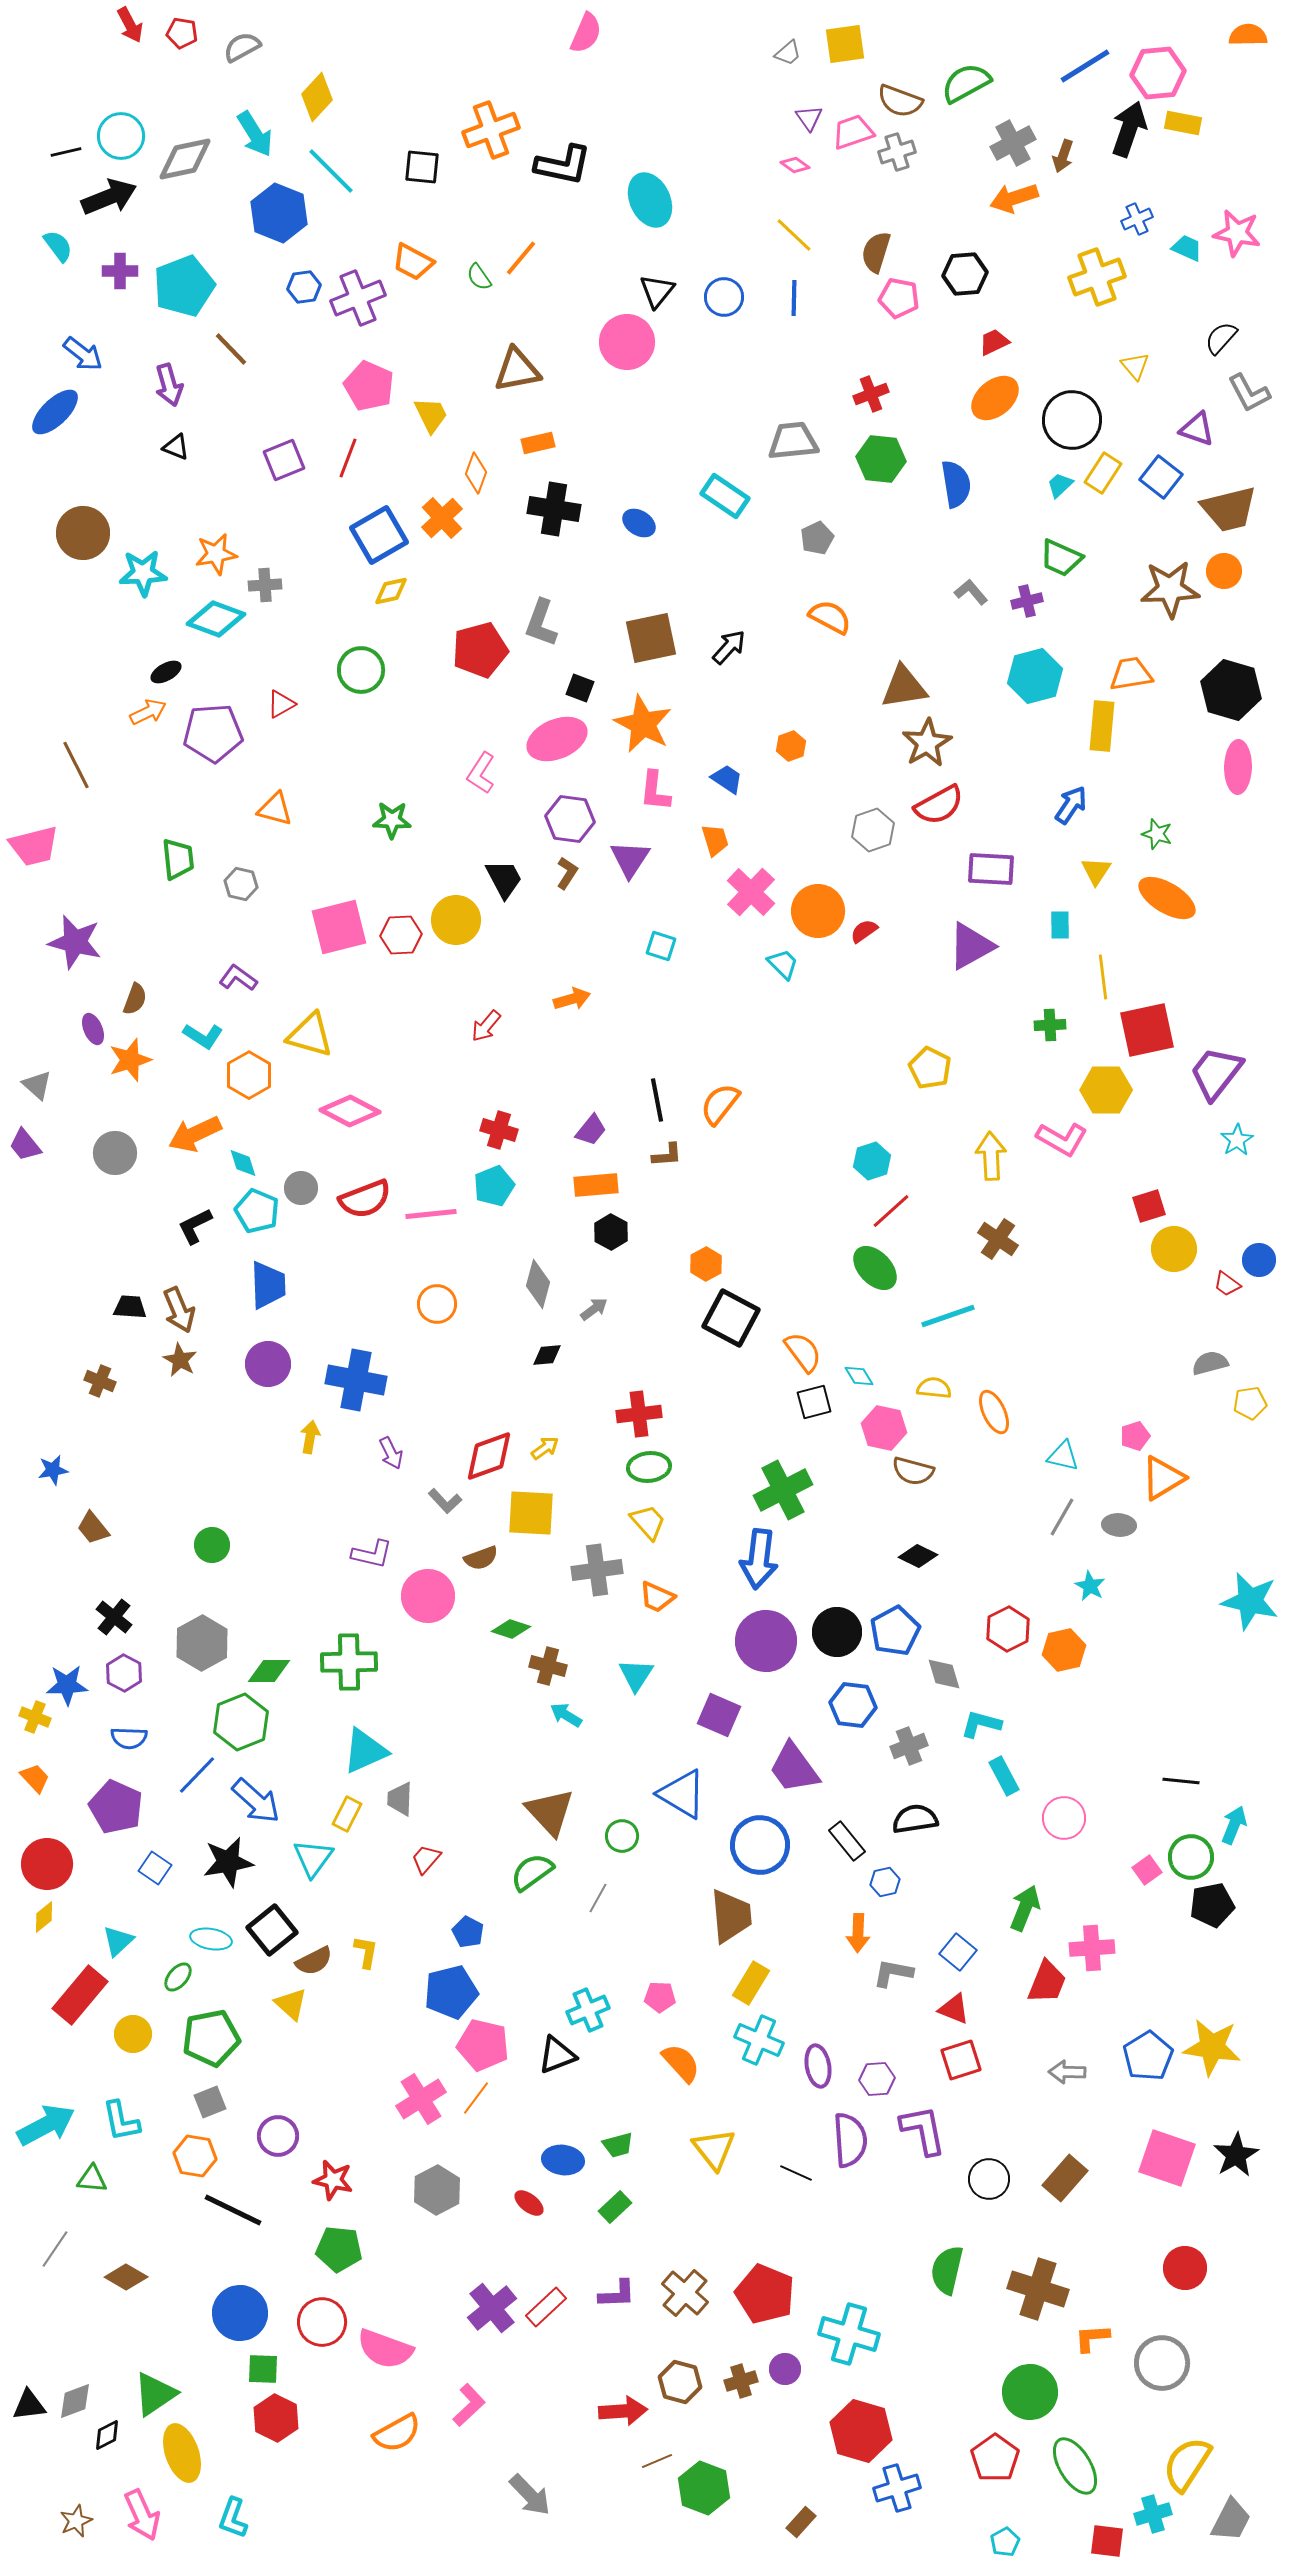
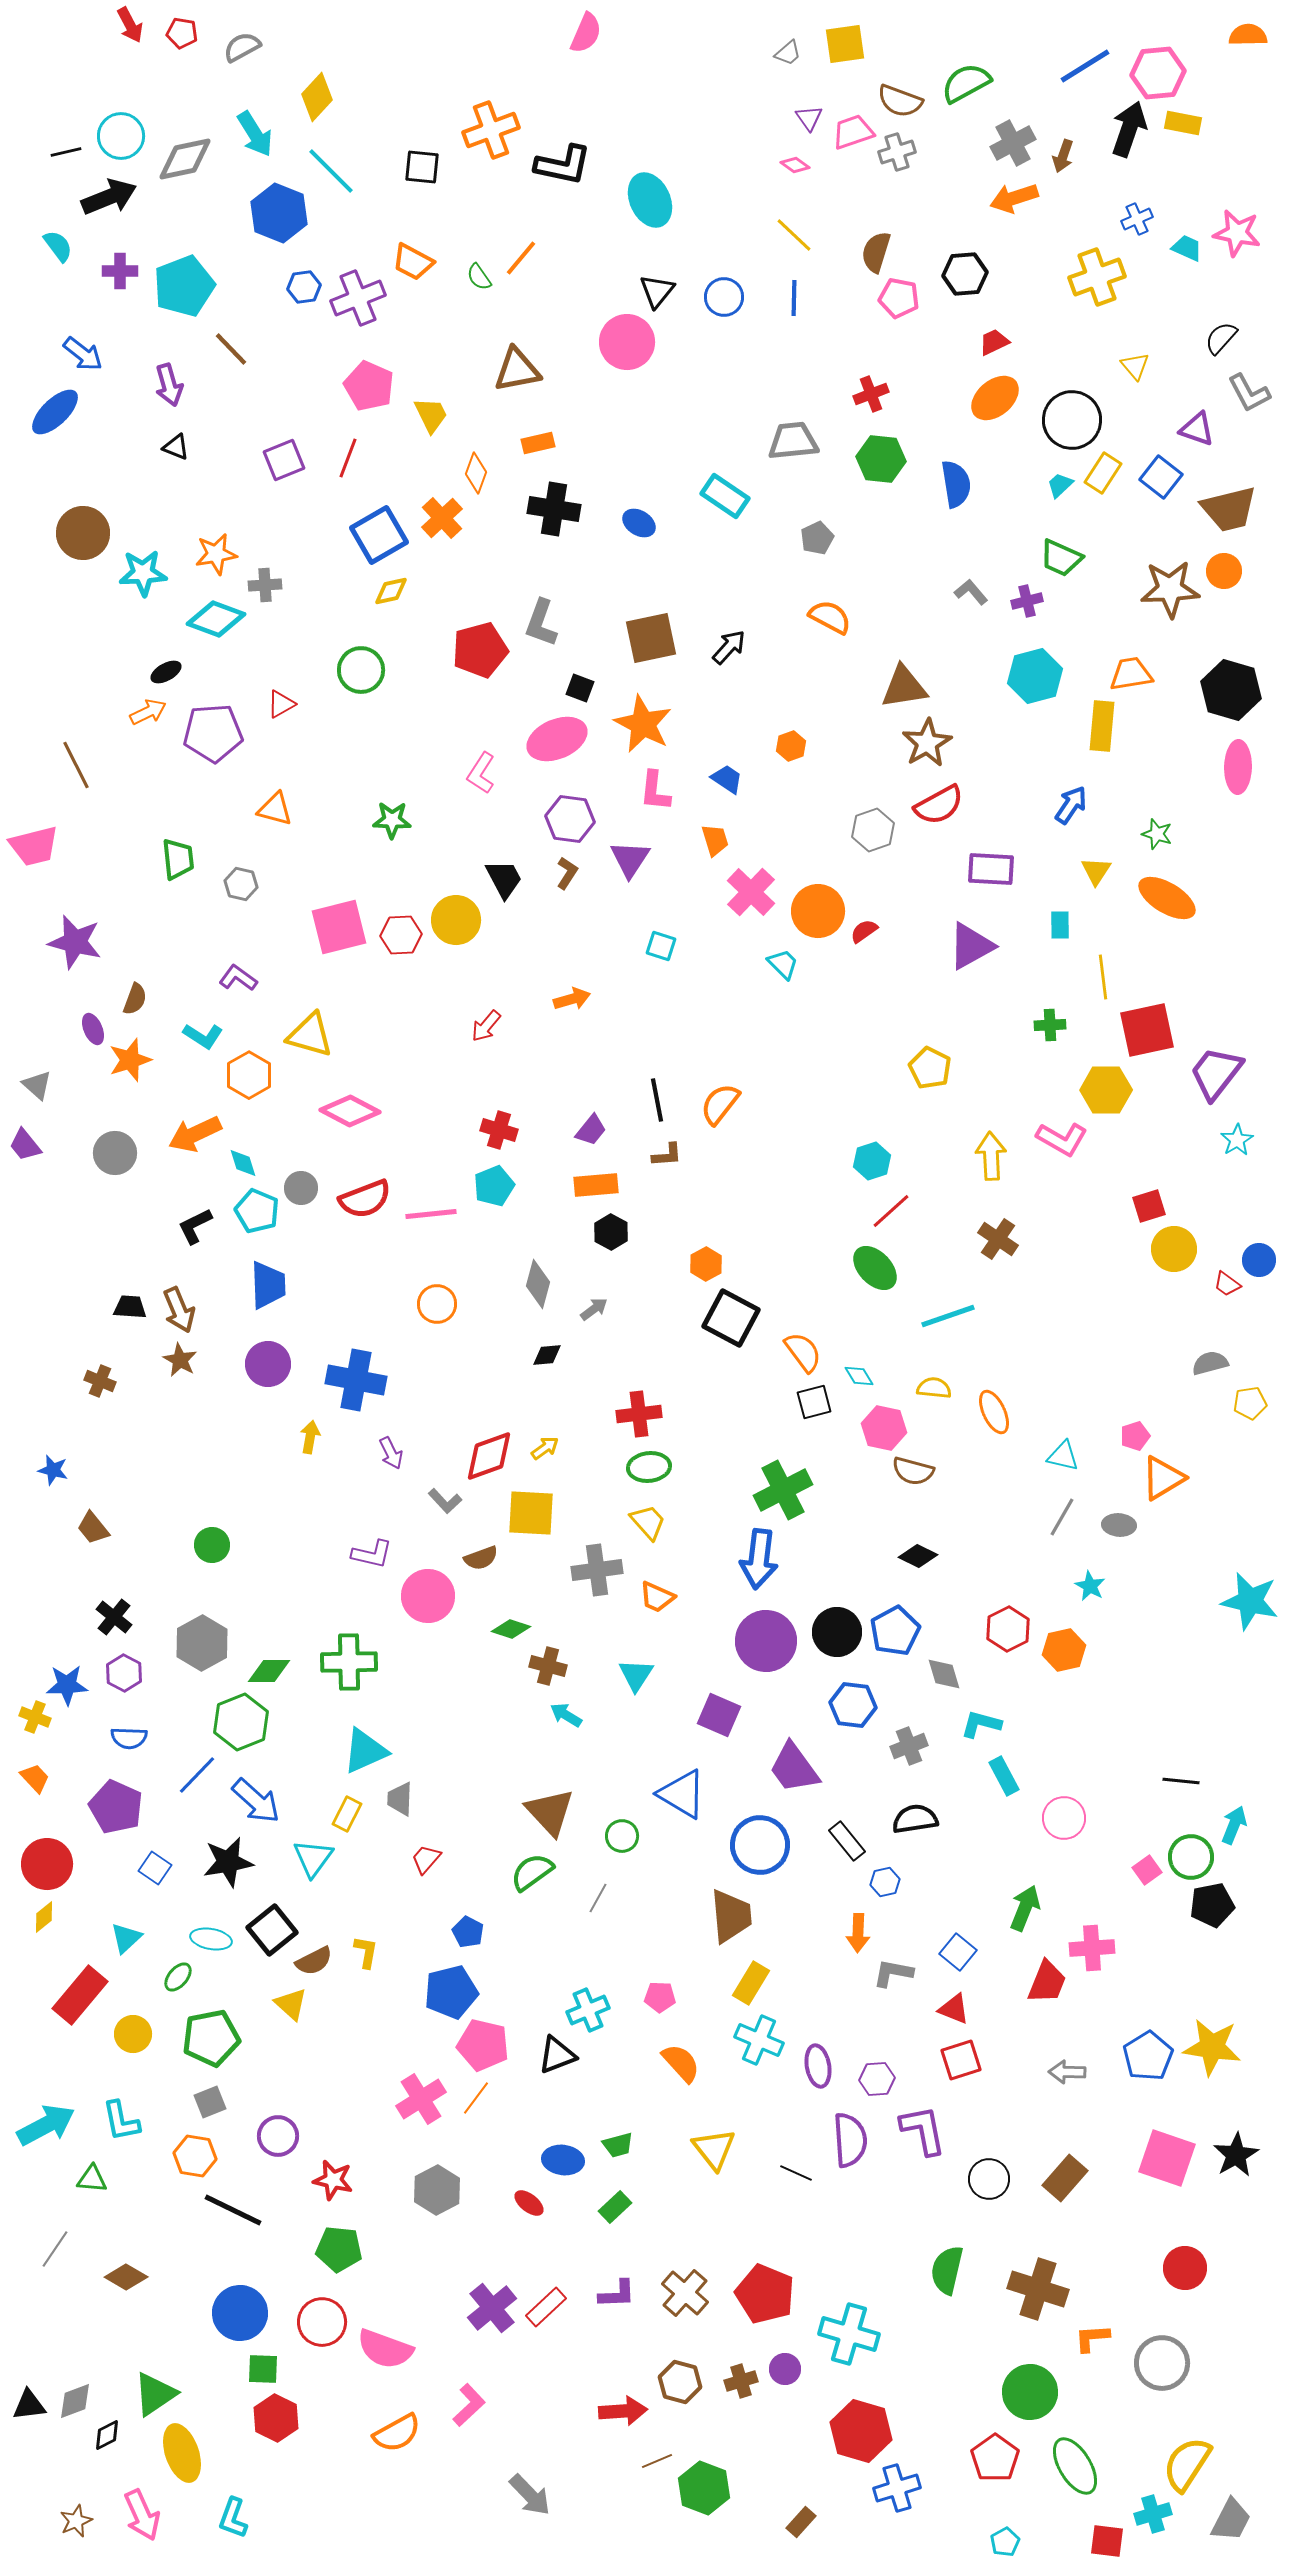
blue star at (53, 1470): rotated 24 degrees clockwise
cyan triangle at (118, 1941): moved 8 px right, 3 px up
